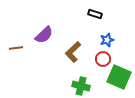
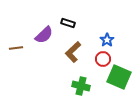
black rectangle: moved 27 px left, 9 px down
blue star: rotated 16 degrees counterclockwise
